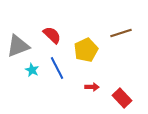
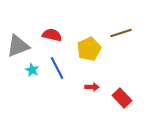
red semicircle: rotated 30 degrees counterclockwise
yellow pentagon: moved 3 px right, 1 px up
